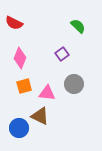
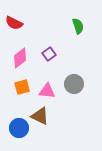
green semicircle: rotated 28 degrees clockwise
purple square: moved 13 px left
pink diamond: rotated 30 degrees clockwise
orange square: moved 2 px left, 1 px down
pink triangle: moved 2 px up
